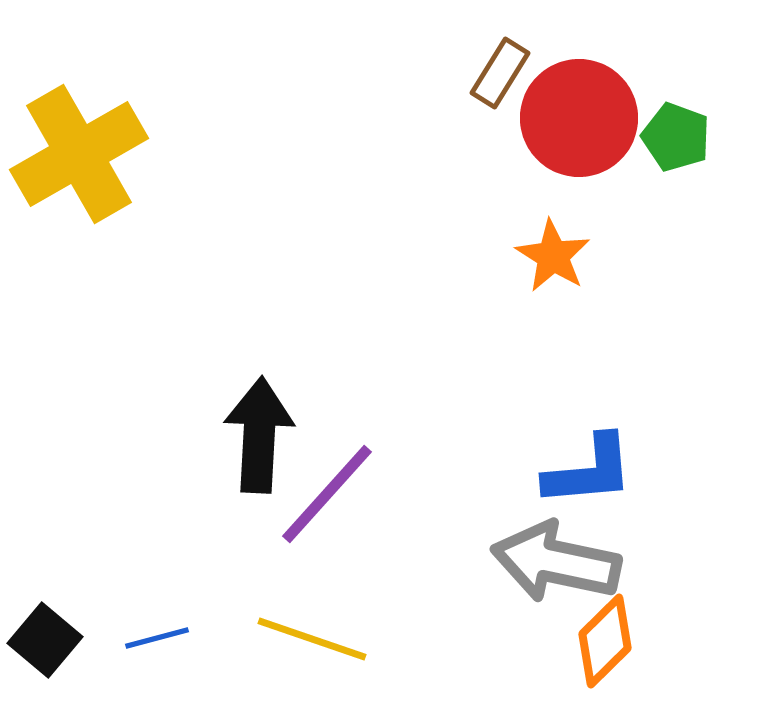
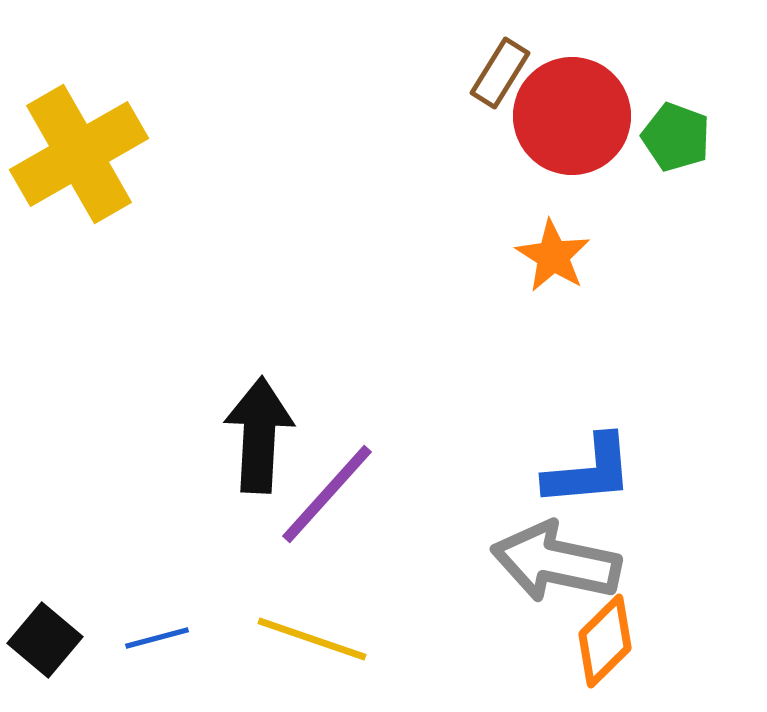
red circle: moved 7 px left, 2 px up
